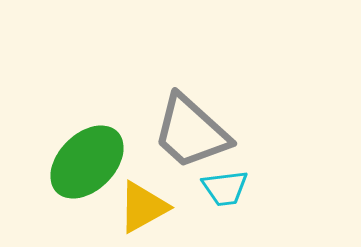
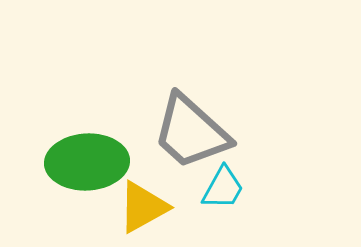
green ellipse: rotated 42 degrees clockwise
cyan trapezoid: moved 2 px left; rotated 54 degrees counterclockwise
